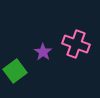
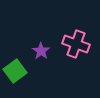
purple star: moved 2 px left, 1 px up
